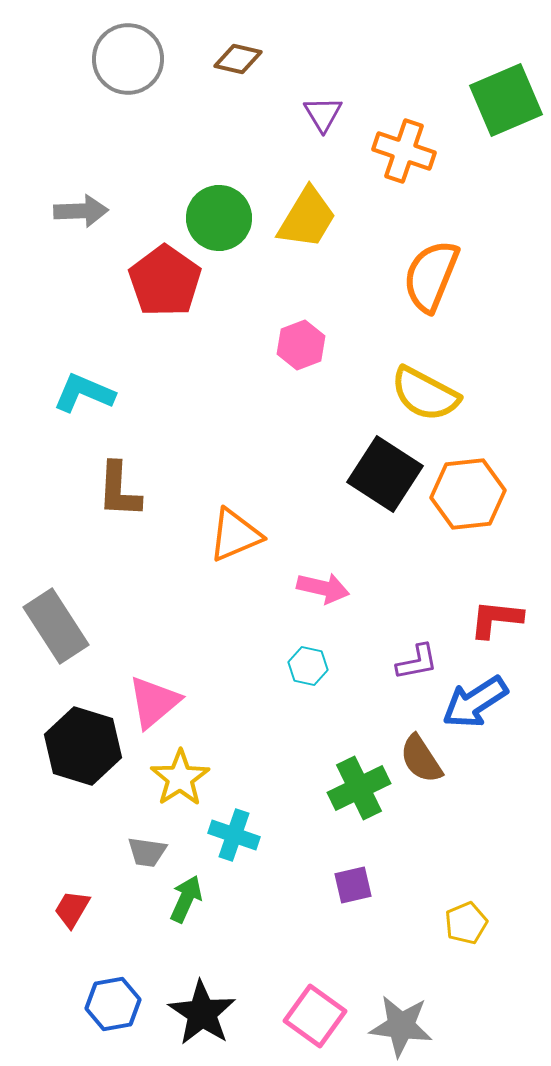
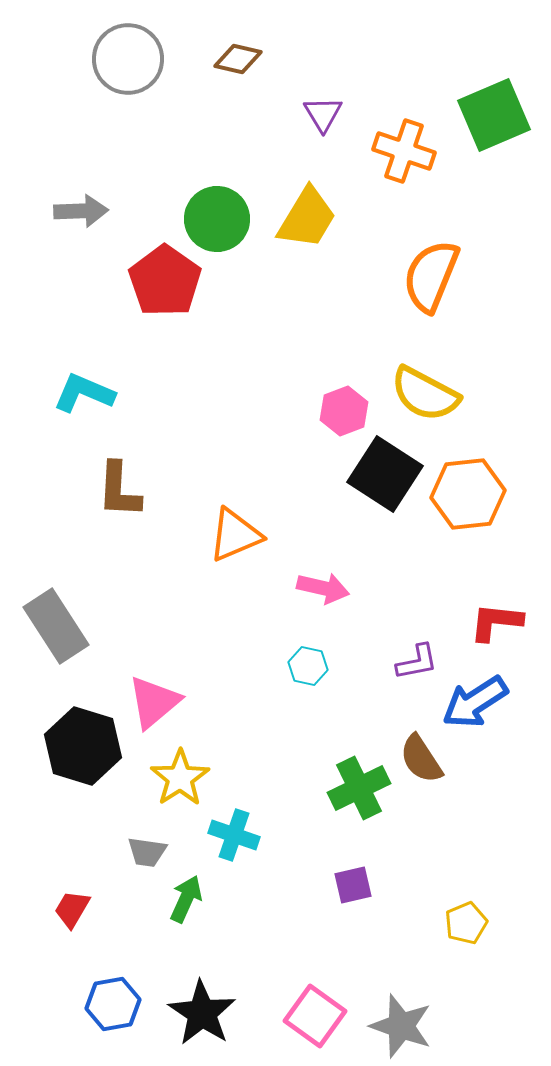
green square: moved 12 px left, 15 px down
green circle: moved 2 px left, 1 px down
pink hexagon: moved 43 px right, 66 px down
red L-shape: moved 3 px down
gray star: rotated 12 degrees clockwise
